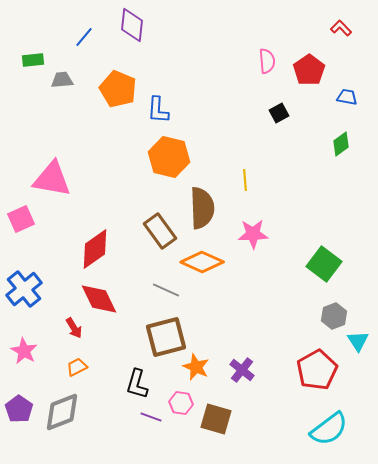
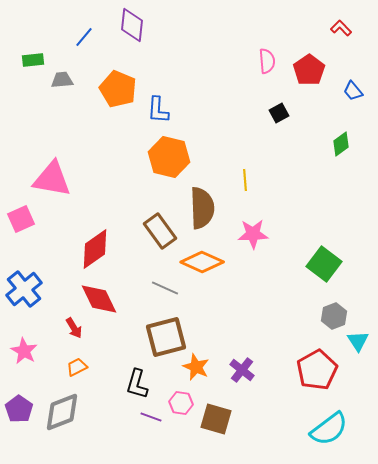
blue trapezoid at (347, 97): moved 6 px right, 6 px up; rotated 140 degrees counterclockwise
gray line at (166, 290): moved 1 px left, 2 px up
